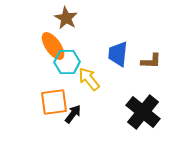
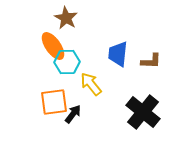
yellow arrow: moved 2 px right, 5 px down
